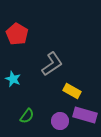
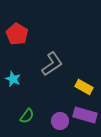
yellow rectangle: moved 12 px right, 4 px up
